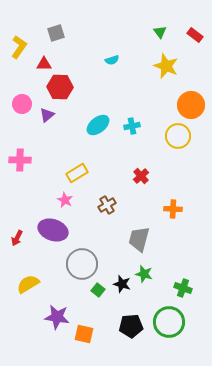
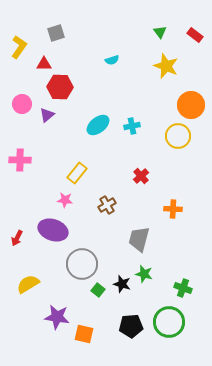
yellow rectangle: rotated 20 degrees counterclockwise
pink star: rotated 21 degrees counterclockwise
